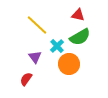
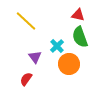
yellow line: moved 11 px left, 4 px up
green semicircle: rotated 100 degrees clockwise
